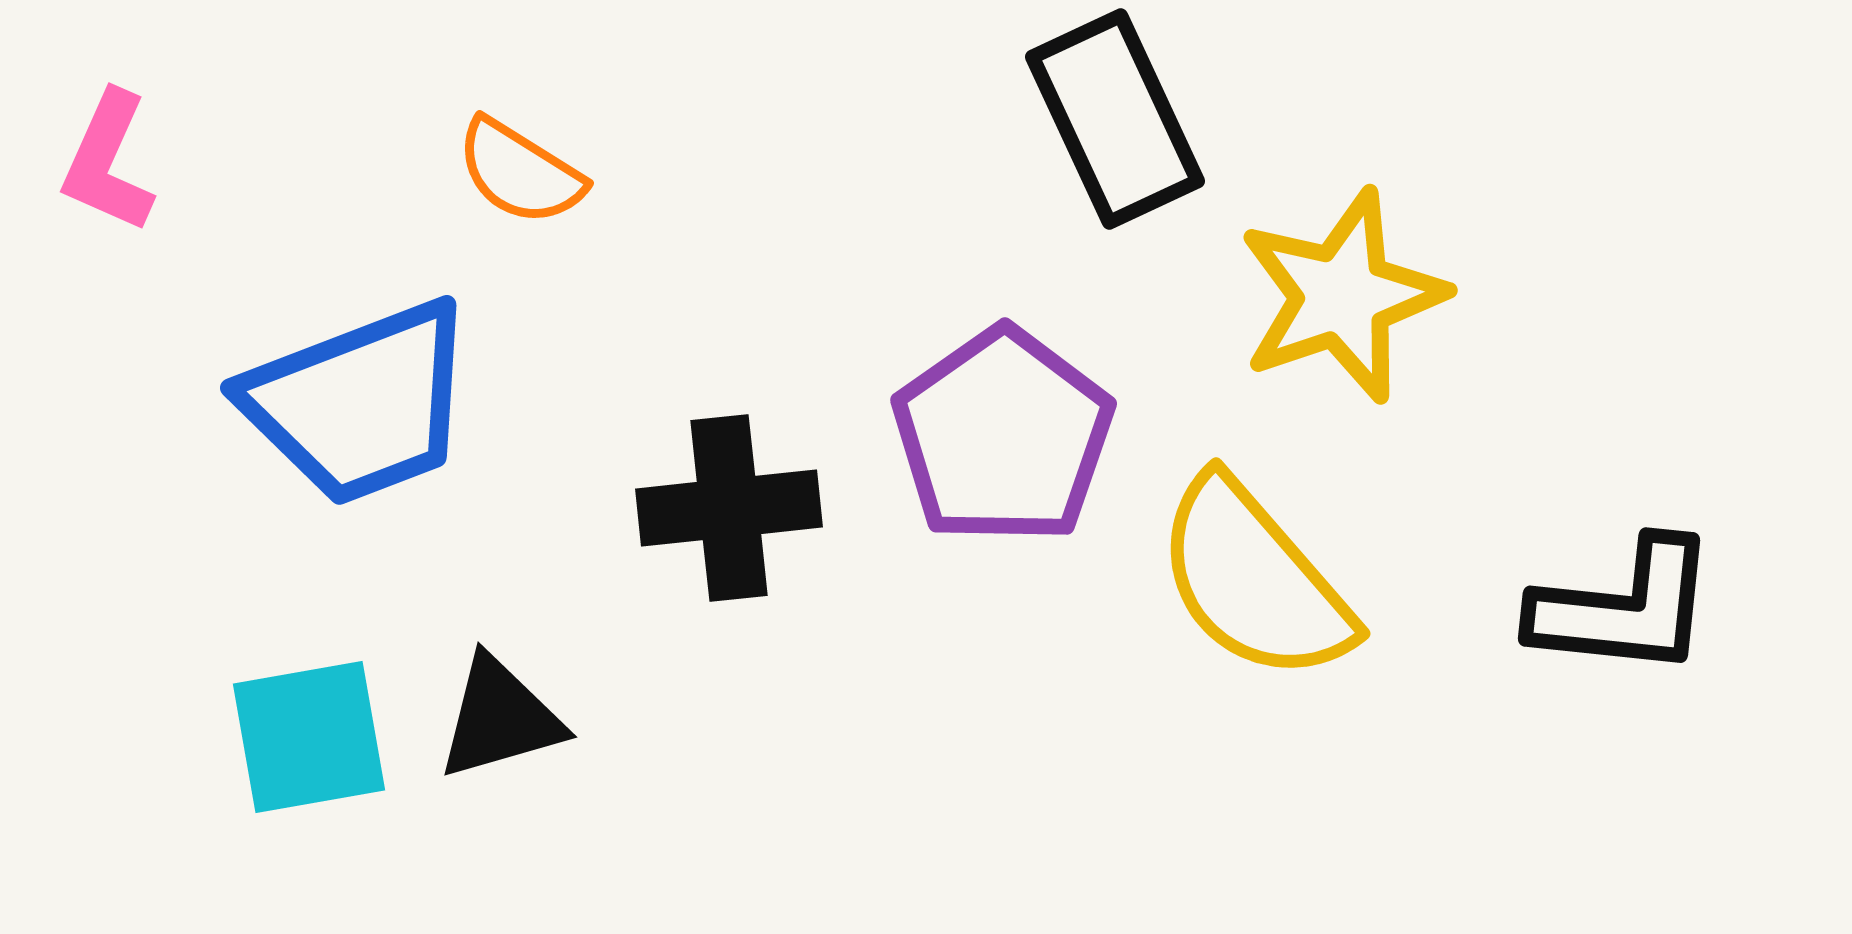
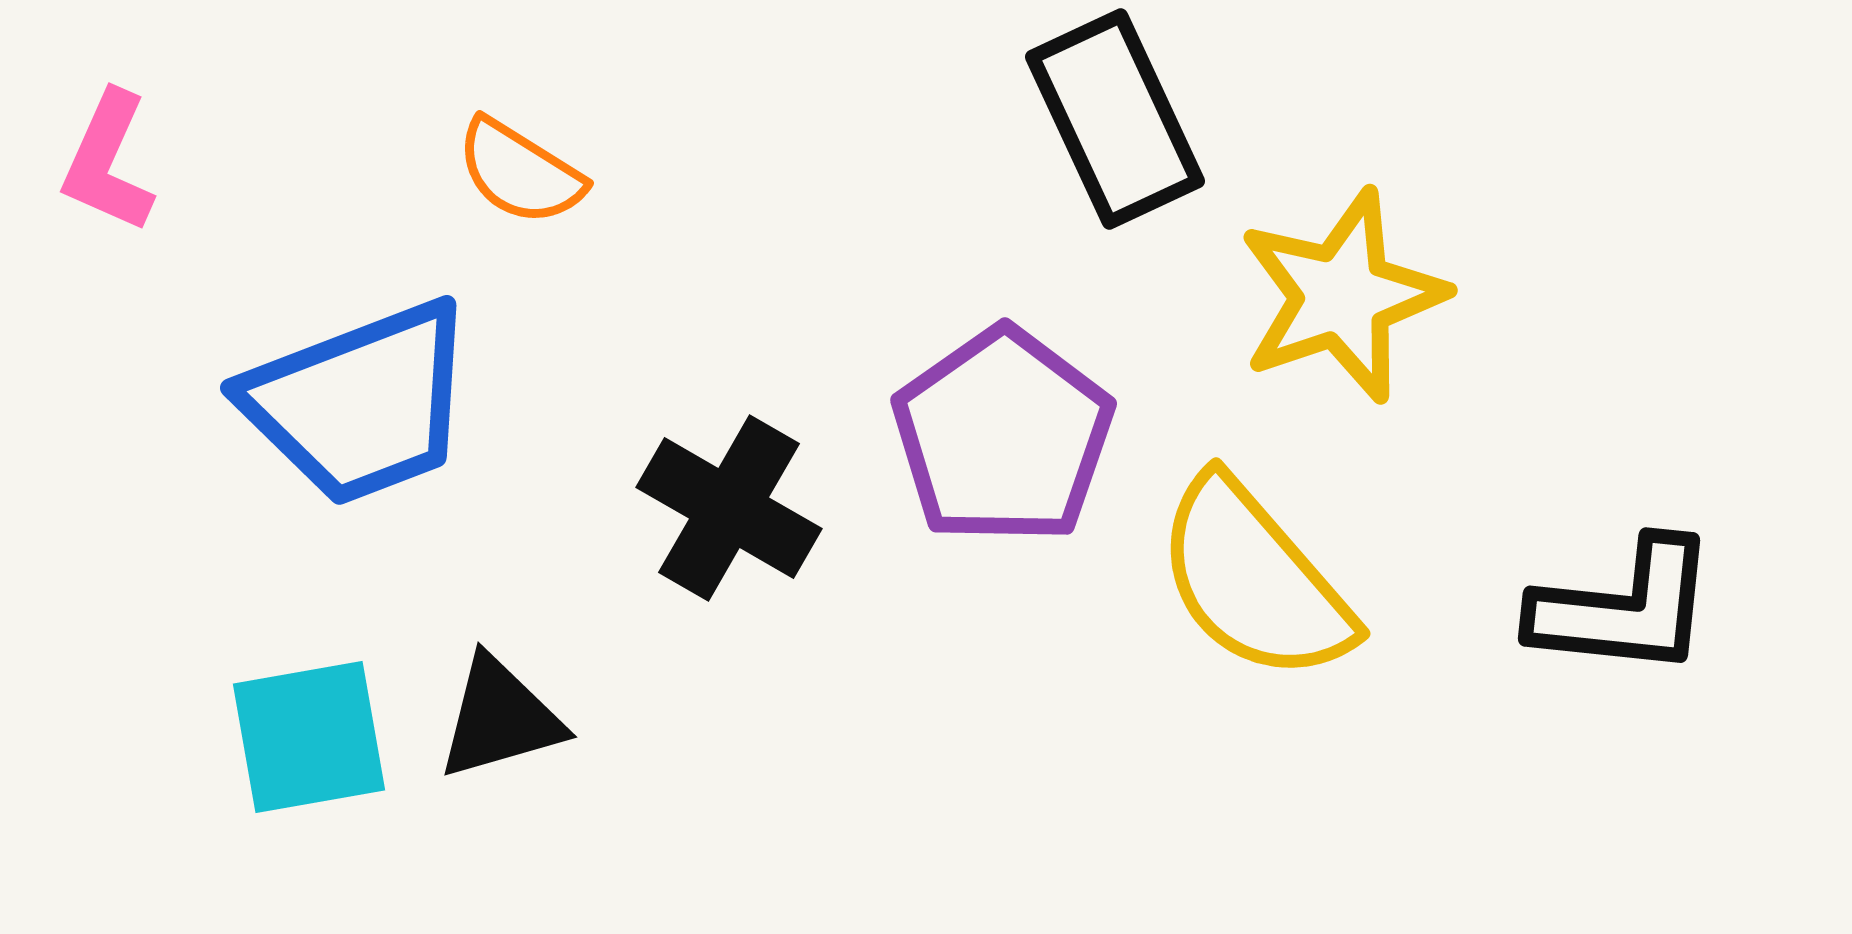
black cross: rotated 36 degrees clockwise
